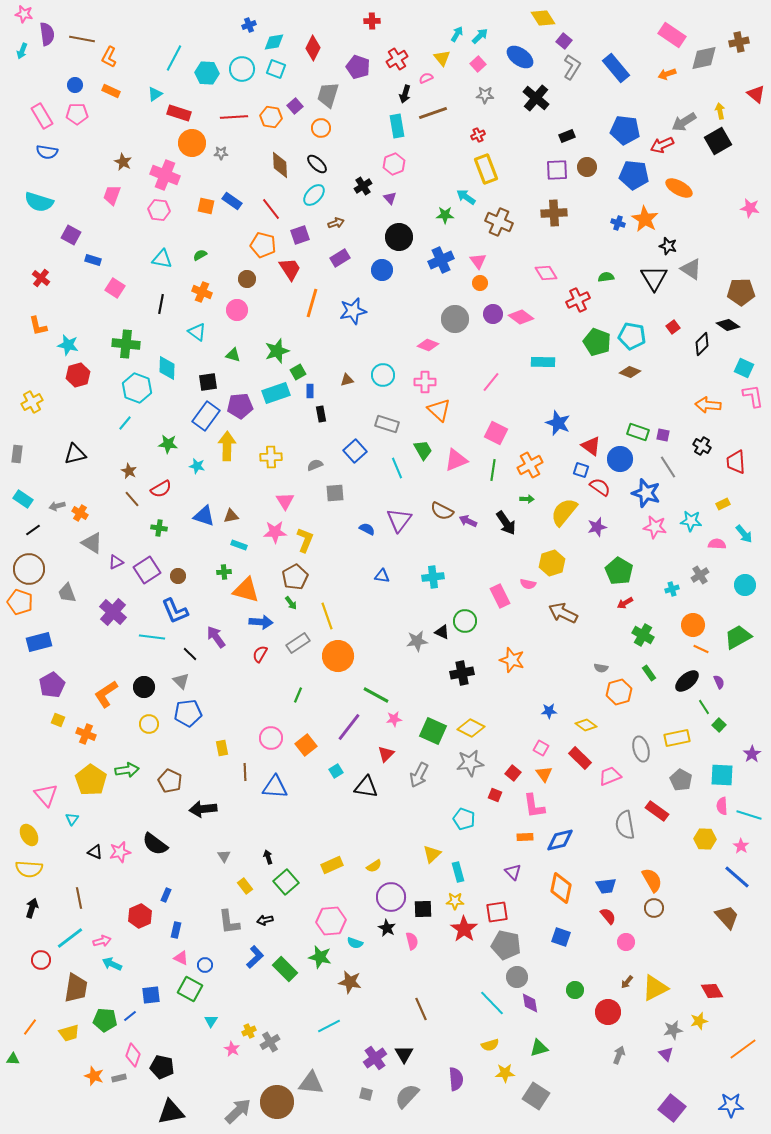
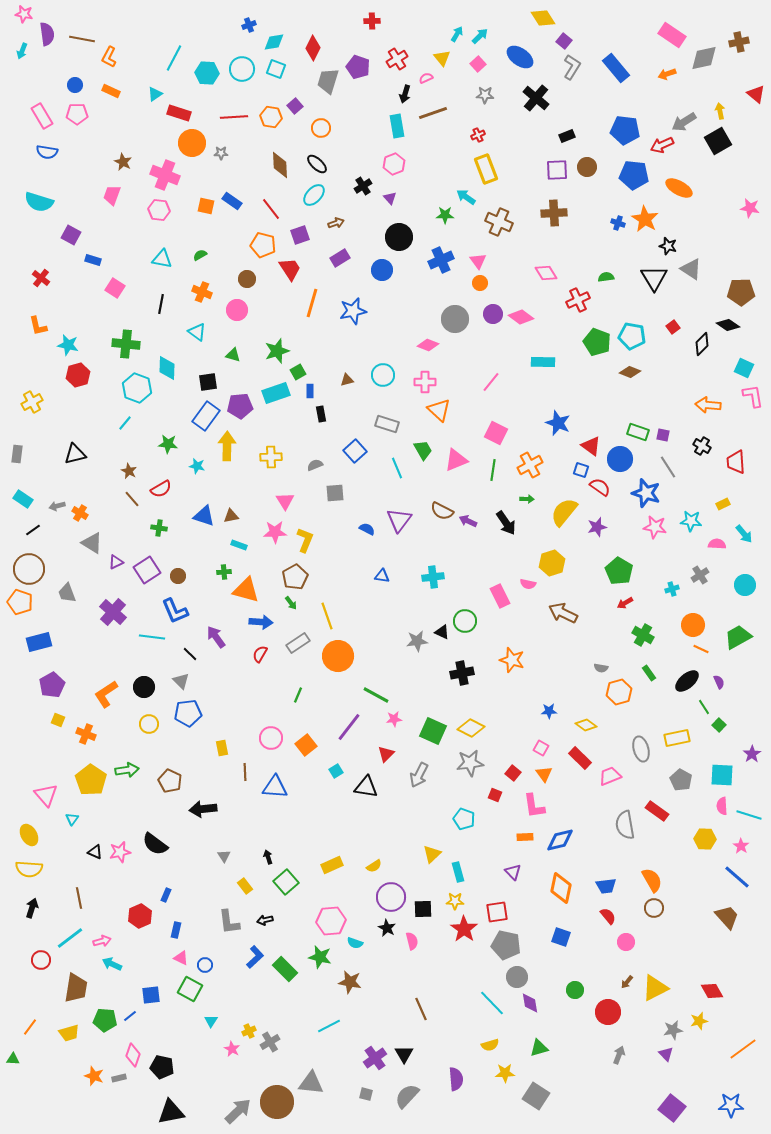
gray trapezoid at (328, 95): moved 14 px up
